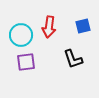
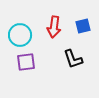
red arrow: moved 5 px right
cyan circle: moved 1 px left
